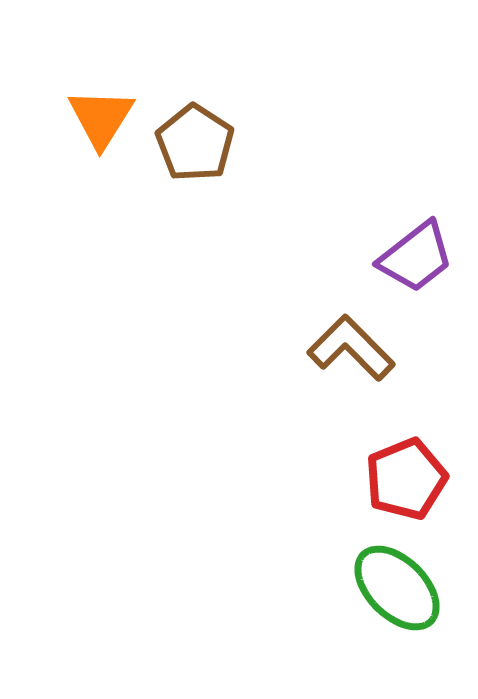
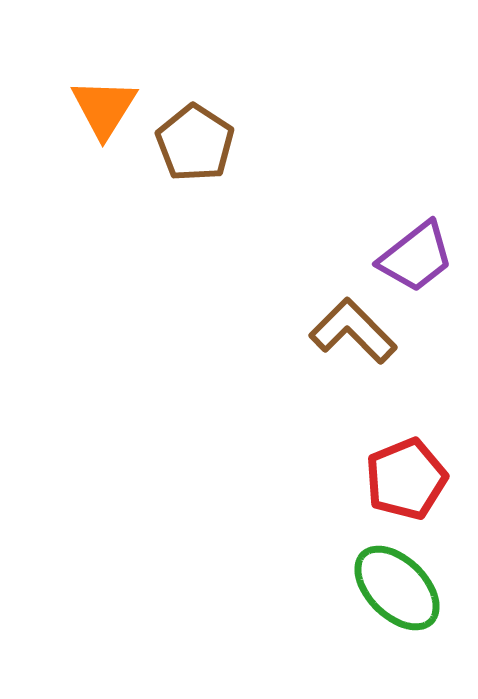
orange triangle: moved 3 px right, 10 px up
brown L-shape: moved 2 px right, 17 px up
